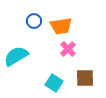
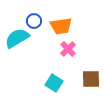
cyan semicircle: moved 1 px right, 18 px up
brown square: moved 6 px right, 1 px down
